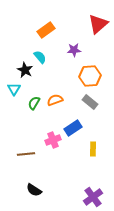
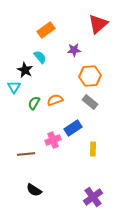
cyan triangle: moved 2 px up
